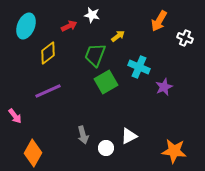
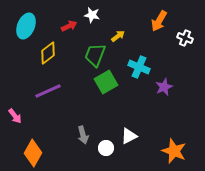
orange star: rotated 15 degrees clockwise
